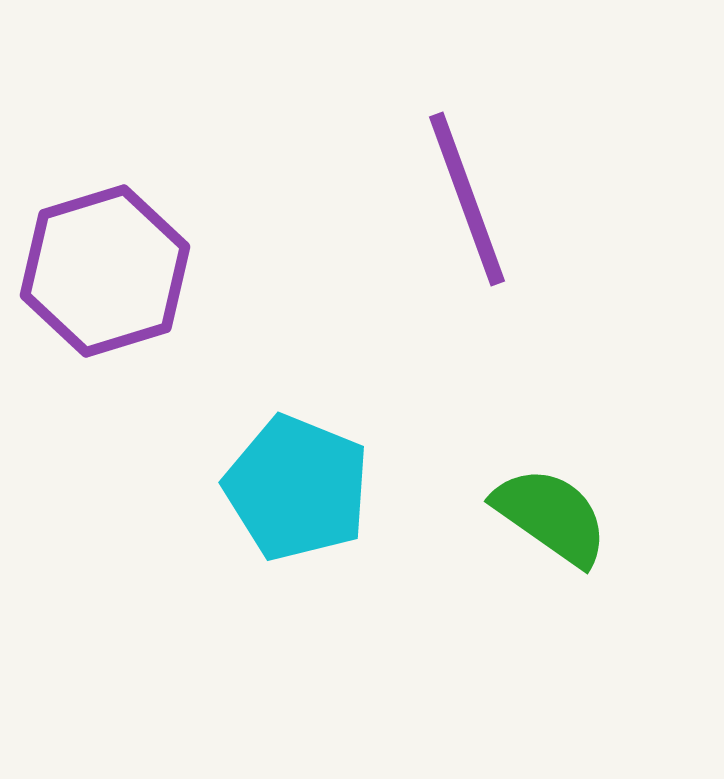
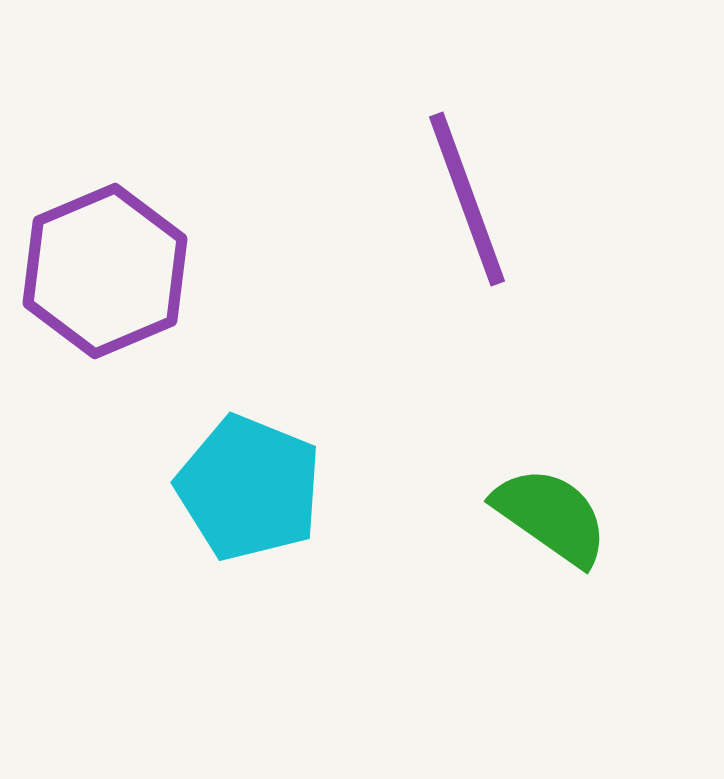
purple hexagon: rotated 6 degrees counterclockwise
cyan pentagon: moved 48 px left
